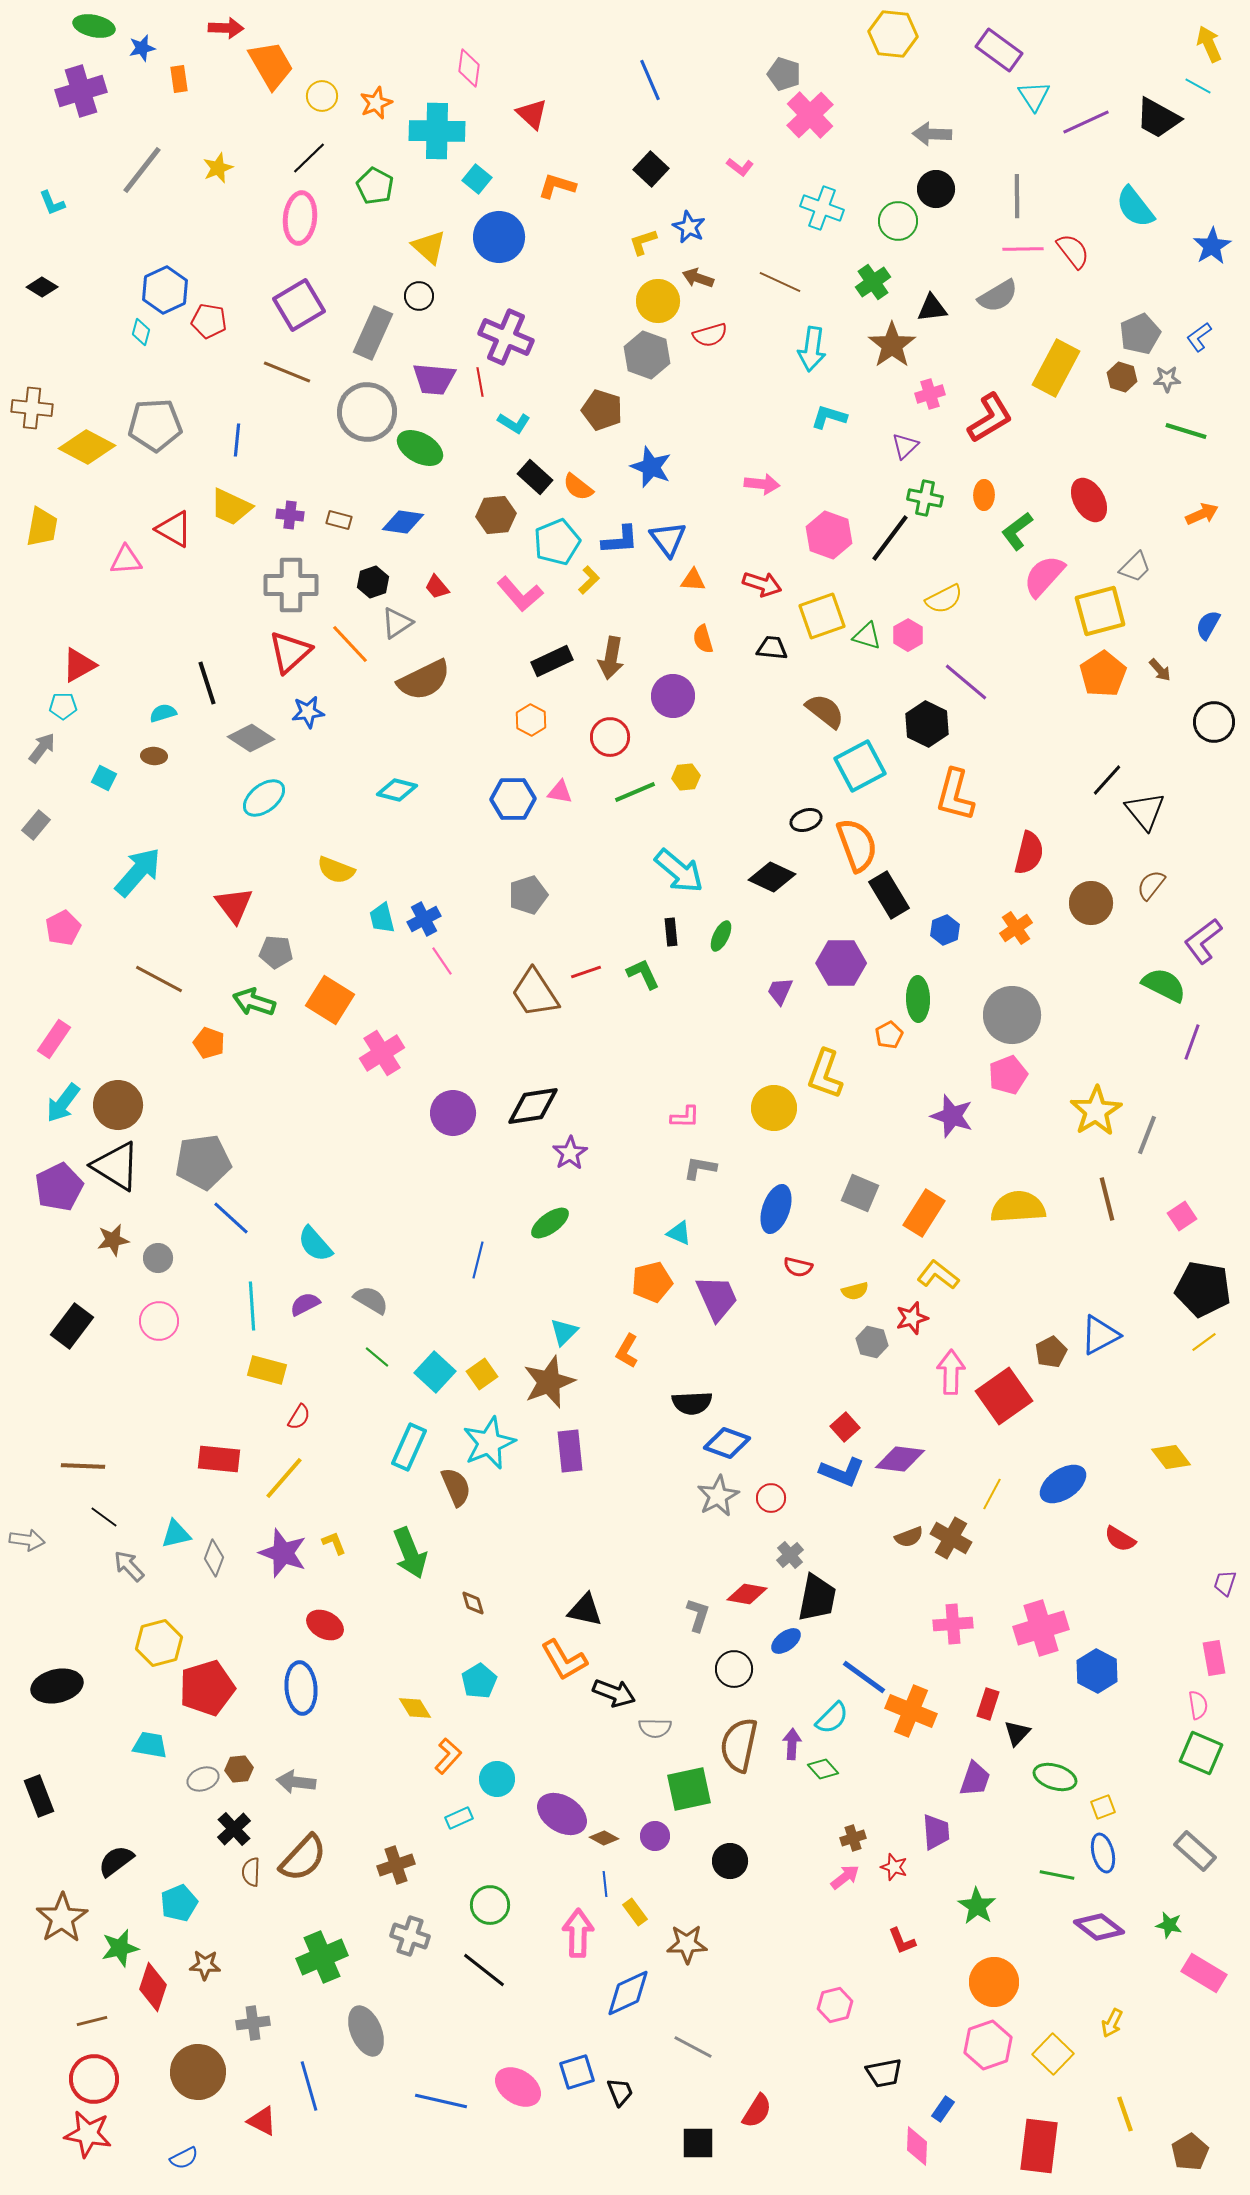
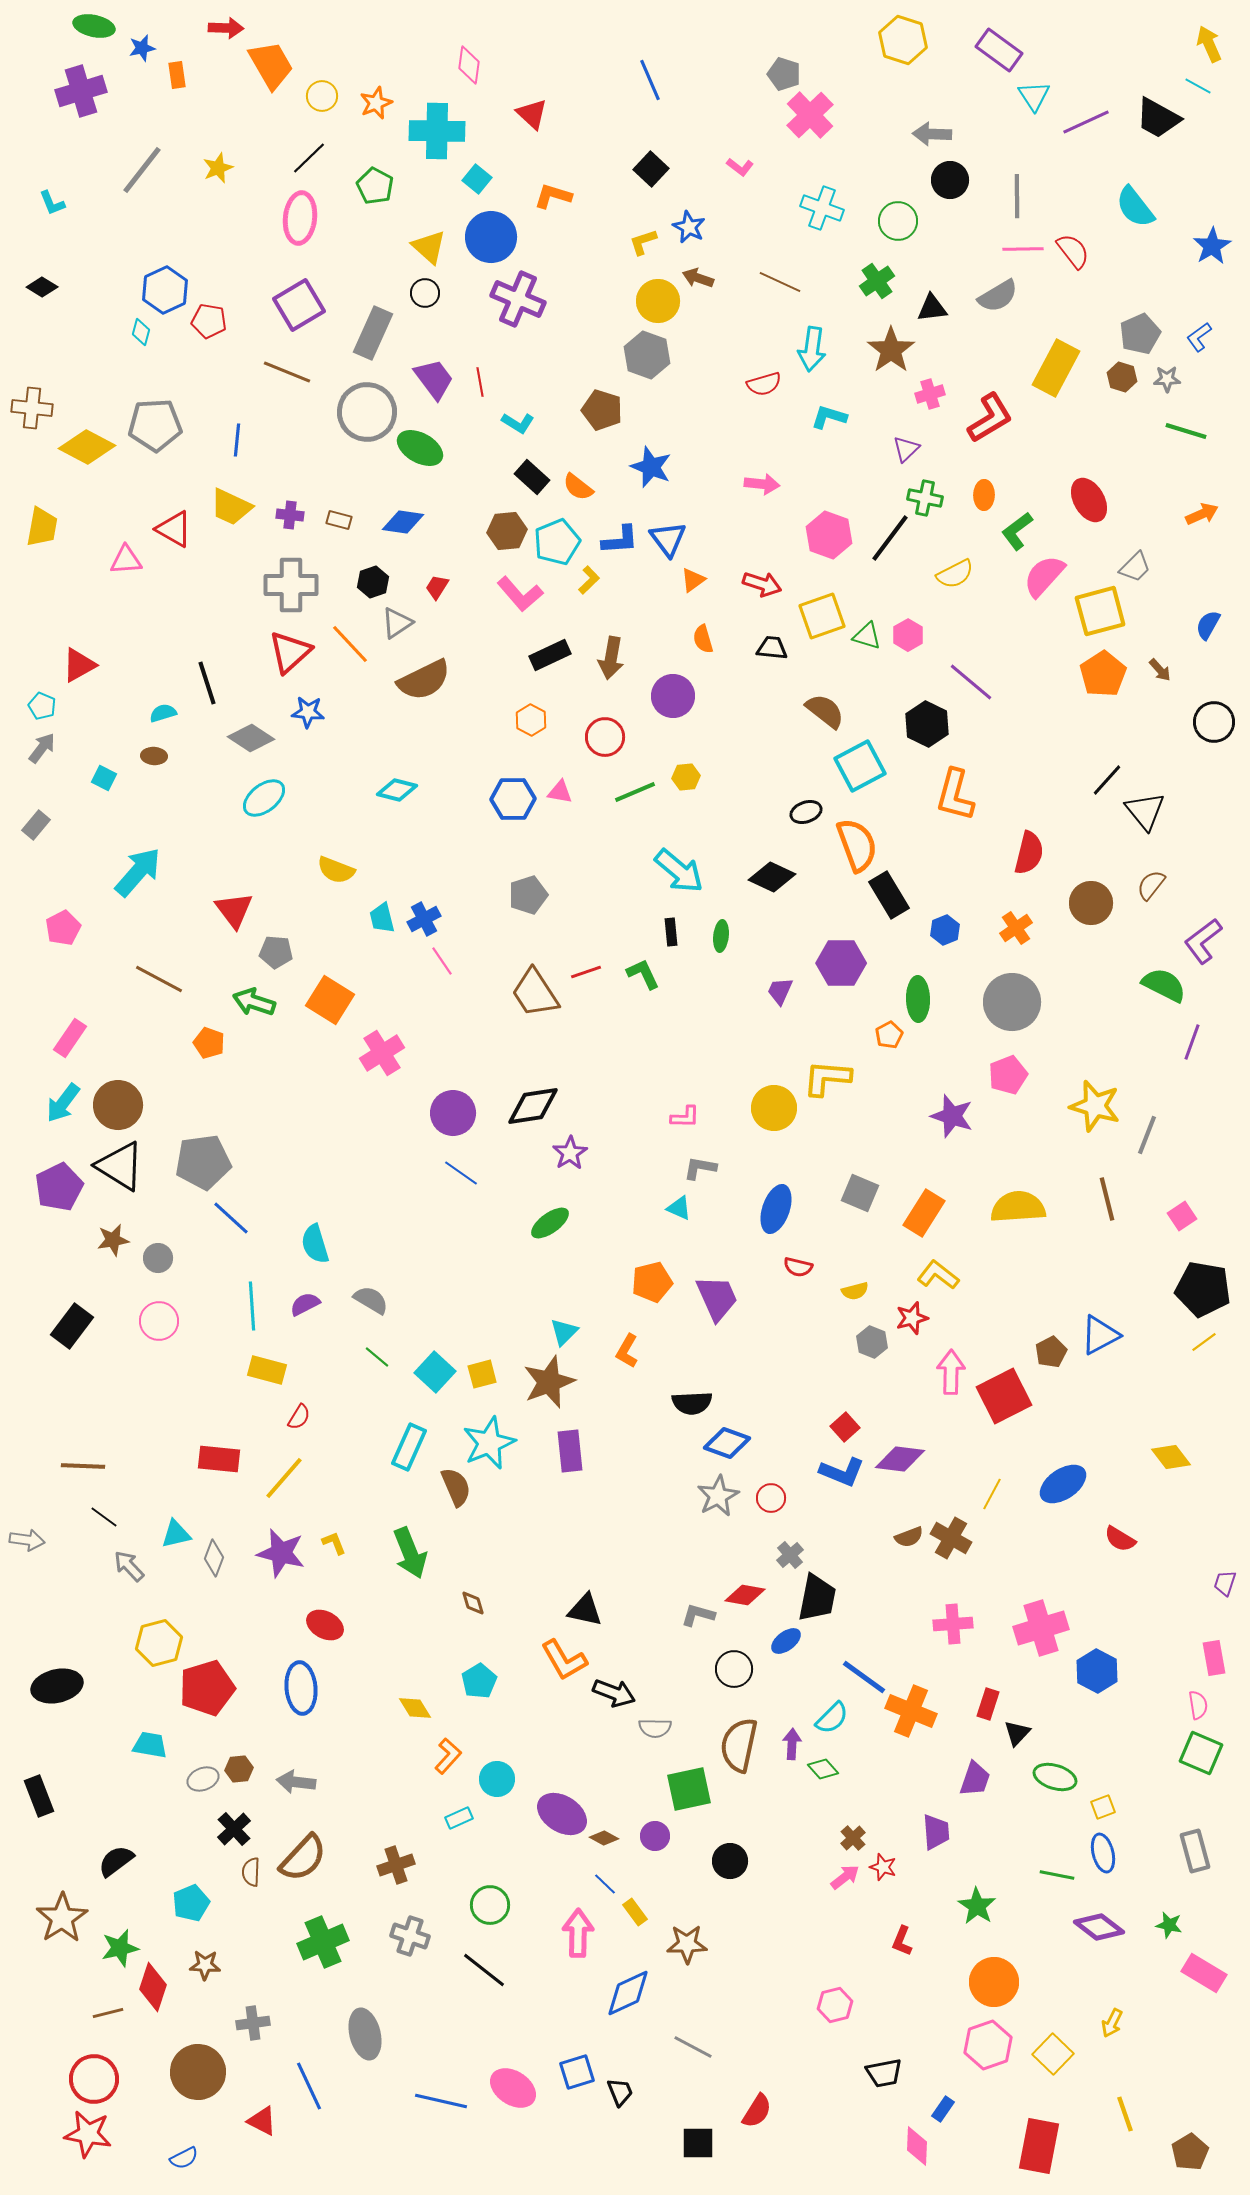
yellow hexagon at (893, 34): moved 10 px right, 6 px down; rotated 12 degrees clockwise
pink diamond at (469, 68): moved 3 px up
orange rectangle at (179, 79): moved 2 px left, 4 px up
orange L-shape at (557, 186): moved 4 px left, 10 px down
black circle at (936, 189): moved 14 px right, 9 px up
blue circle at (499, 237): moved 8 px left
green cross at (873, 282): moved 4 px right, 1 px up
black circle at (419, 296): moved 6 px right, 3 px up
red semicircle at (710, 335): moved 54 px right, 49 px down
purple cross at (506, 337): moved 12 px right, 38 px up
brown star at (892, 345): moved 1 px left, 5 px down
purple trapezoid at (434, 379): rotated 132 degrees counterclockwise
cyan L-shape at (514, 423): moved 4 px right
purple triangle at (905, 446): moved 1 px right, 3 px down
black rectangle at (535, 477): moved 3 px left
brown hexagon at (496, 515): moved 11 px right, 16 px down
orange triangle at (693, 580): rotated 40 degrees counterclockwise
red trapezoid at (437, 587): rotated 72 degrees clockwise
yellow semicircle at (944, 599): moved 11 px right, 25 px up
black rectangle at (552, 661): moved 2 px left, 6 px up
purple line at (966, 682): moved 5 px right
cyan pentagon at (63, 706): moved 21 px left; rotated 24 degrees clockwise
blue star at (308, 712): rotated 12 degrees clockwise
red circle at (610, 737): moved 5 px left
black ellipse at (806, 820): moved 8 px up
red triangle at (234, 905): moved 5 px down
green ellipse at (721, 936): rotated 20 degrees counterclockwise
gray circle at (1012, 1015): moved 13 px up
pink rectangle at (54, 1039): moved 16 px right, 1 px up
yellow L-shape at (825, 1074): moved 2 px right, 4 px down; rotated 75 degrees clockwise
yellow star at (1096, 1111): moved 1 px left, 5 px up; rotated 24 degrees counterclockwise
black triangle at (116, 1166): moved 4 px right
cyan triangle at (679, 1233): moved 25 px up
cyan semicircle at (315, 1244): rotated 24 degrees clockwise
blue line at (478, 1260): moved 17 px left, 87 px up; rotated 69 degrees counterclockwise
gray hexagon at (872, 1342): rotated 8 degrees clockwise
yellow square at (482, 1374): rotated 20 degrees clockwise
red square at (1004, 1396): rotated 8 degrees clockwise
purple star at (283, 1553): moved 2 px left; rotated 6 degrees counterclockwise
red diamond at (747, 1594): moved 2 px left, 1 px down
gray L-shape at (698, 1615): rotated 92 degrees counterclockwise
brown cross at (853, 1838): rotated 25 degrees counterclockwise
gray rectangle at (1195, 1851): rotated 33 degrees clockwise
red star at (894, 1867): moved 11 px left
blue line at (605, 1884): rotated 40 degrees counterclockwise
cyan pentagon at (179, 1903): moved 12 px right
red L-shape at (902, 1941): rotated 44 degrees clockwise
green cross at (322, 1957): moved 1 px right, 15 px up
brown line at (92, 2021): moved 16 px right, 8 px up
gray ellipse at (366, 2031): moved 1 px left, 3 px down; rotated 9 degrees clockwise
blue line at (309, 2086): rotated 9 degrees counterclockwise
pink ellipse at (518, 2087): moved 5 px left, 1 px down
red rectangle at (1039, 2146): rotated 4 degrees clockwise
